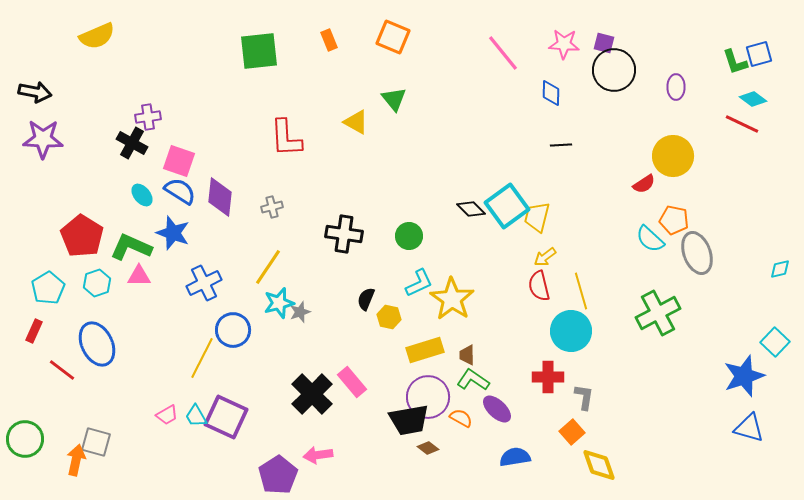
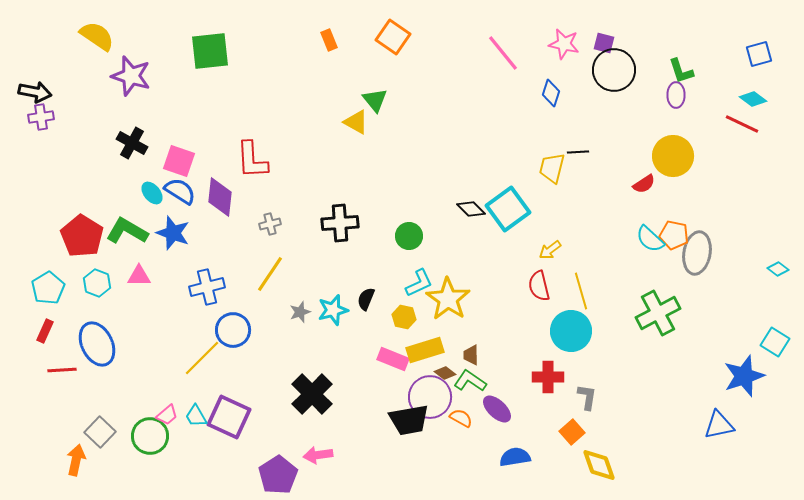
yellow semicircle at (97, 36): rotated 123 degrees counterclockwise
orange square at (393, 37): rotated 12 degrees clockwise
pink star at (564, 44): rotated 8 degrees clockwise
green square at (259, 51): moved 49 px left
green L-shape at (735, 62): moved 54 px left, 9 px down
purple ellipse at (676, 87): moved 8 px down
blue diamond at (551, 93): rotated 16 degrees clockwise
green triangle at (394, 99): moved 19 px left, 1 px down
purple cross at (148, 117): moved 107 px left
red L-shape at (286, 138): moved 34 px left, 22 px down
purple star at (43, 139): moved 88 px right, 63 px up; rotated 15 degrees clockwise
black line at (561, 145): moved 17 px right, 7 px down
cyan ellipse at (142, 195): moved 10 px right, 2 px up
cyan square at (507, 206): moved 1 px right, 3 px down
gray cross at (272, 207): moved 2 px left, 17 px down
yellow trapezoid at (537, 217): moved 15 px right, 49 px up
orange pentagon at (674, 220): moved 15 px down
black cross at (344, 234): moved 4 px left, 11 px up; rotated 12 degrees counterclockwise
green L-shape at (131, 247): moved 4 px left, 16 px up; rotated 6 degrees clockwise
gray ellipse at (697, 253): rotated 30 degrees clockwise
yellow arrow at (545, 257): moved 5 px right, 7 px up
yellow line at (268, 267): moved 2 px right, 7 px down
cyan diamond at (780, 269): moved 2 px left; rotated 50 degrees clockwise
cyan hexagon at (97, 283): rotated 20 degrees counterclockwise
blue cross at (204, 283): moved 3 px right, 4 px down; rotated 12 degrees clockwise
yellow star at (452, 299): moved 4 px left
cyan star at (279, 303): moved 54 px right, 7 px down
yellow hexagon at (389, 317): moved 15 px right
red rectangle at (34, 331): moved 11 px right
cyan square at (775, 342): rotated 12 degrees counterclockwise
brown trapezoid at (467, 355): moved 4 px right
yellow line at (202, 358): rotated 18 degrees clockwise
red line at (62, 370): rotated 40 degrees counterclockwise
green L-shape at (473, 380): moved 3 px left, 1 px down
pink rectangle at (352, 382): moved 41 px right, 23 px up; rotated 28 degrees counterclockwise
purple circle at (428, 397): moved 2 px right
gray L-shape at (584, 397): moved 3 px right
pink trapezoid at (167, 415): rotated 10 degrees counterclockwise
purple square at (226, 417): moved 3 px right
blue triangle at (749, 428): moved 30 px left, 3 px up; rotated 28 degrees counterclockwise
green circle at (25, 439): moved 125 px right, 3 px up
gray square at (96, 442): moved 4 px right, 10 px up; rotated 28 degrees clockwise
brown diamond at (428, 448): moved 17 px right, 75 px up
